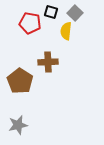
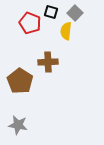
red pentagon: rotated 10 degrees clockwise
gray star: rotated 24 degrees clockwise
